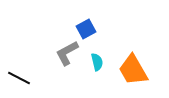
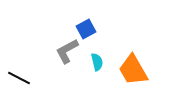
gray L-shape: moved 2 px up
